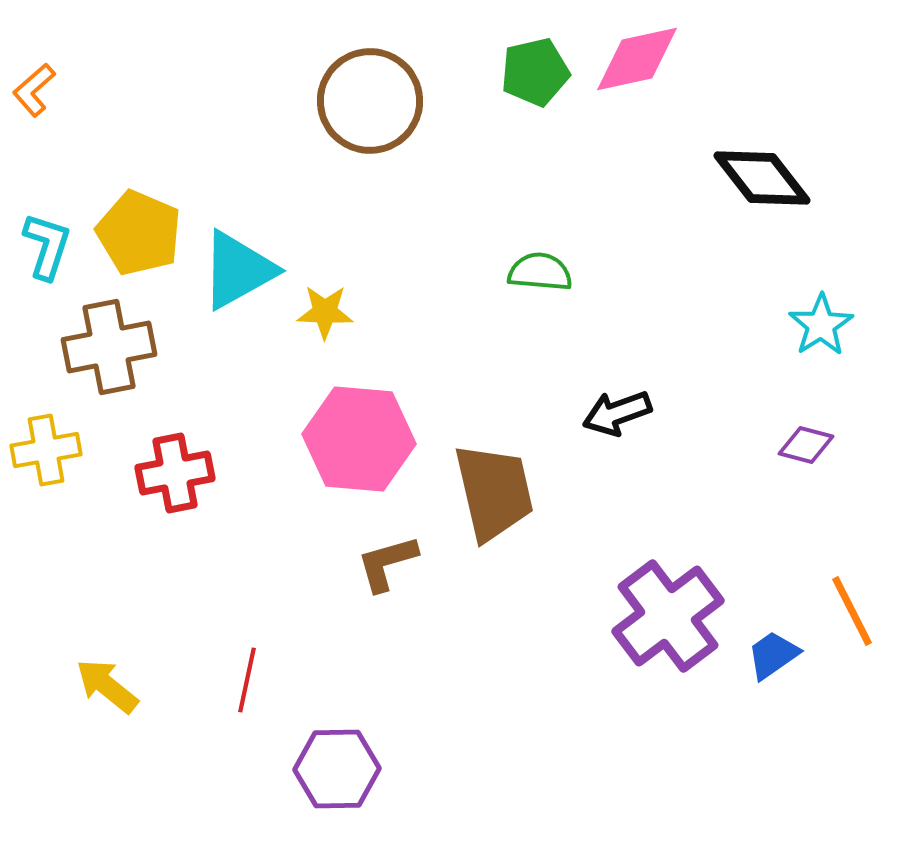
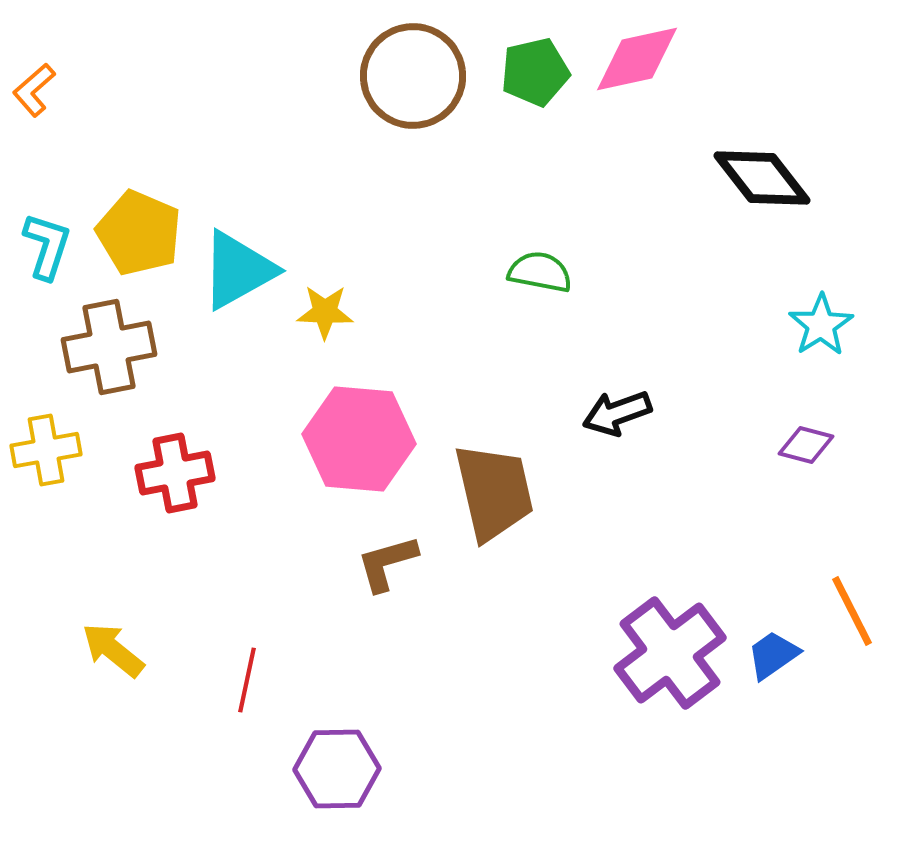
brown circle: moved 43 px right, 25 px up
green semicircle: rotated 6 degrees clockwise
purple cross: moved 2 px right, 37 px down
yellow arrow: moved 6 px right, 36 px up
